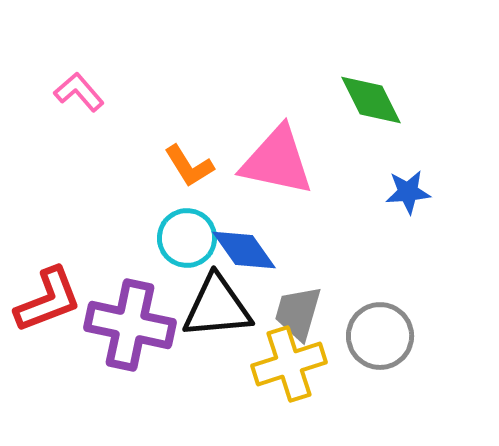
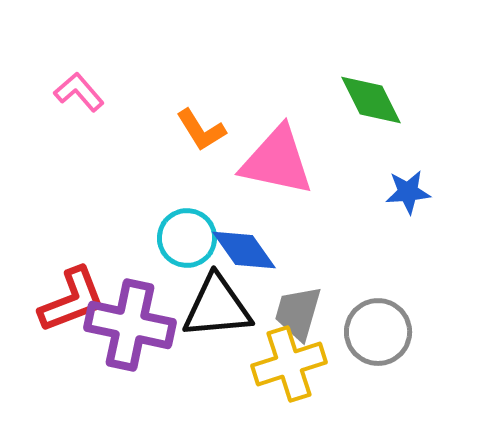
orange L-shape: moved 12 px right, 36 px up
red L-shape: moved 24 px right
gray circle: moved 2 px left, 4 px up
